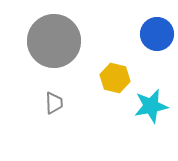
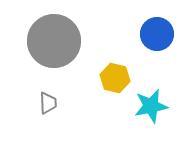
gray trapezoid: moved 6 px left
